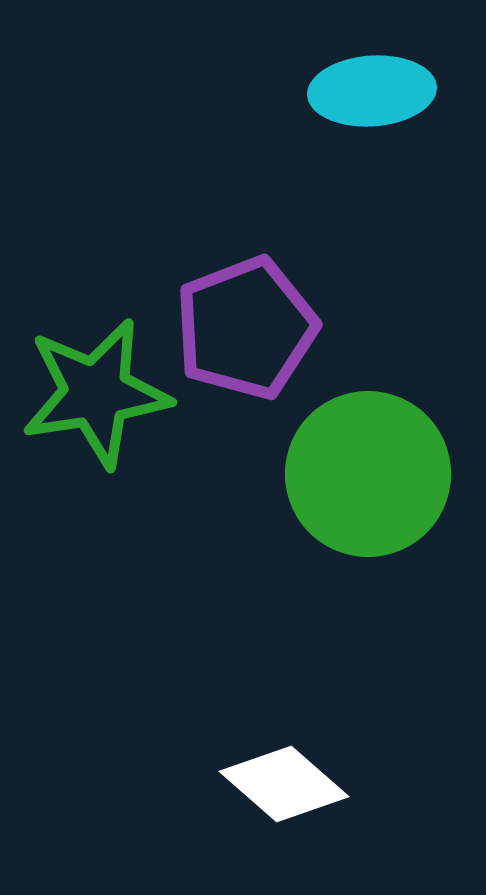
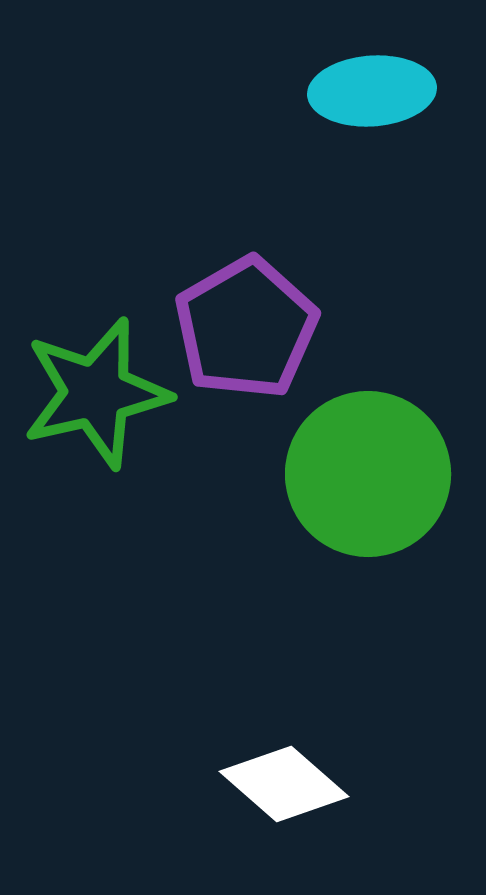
purple pentagon: rotated 9 degrees counterclockwise
green star: rotated 4 degrees counterclockwise
